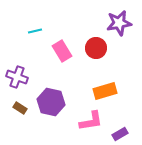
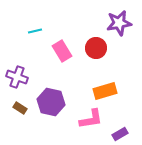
pink L-shape: moved 2 px up
